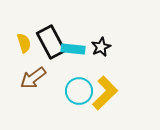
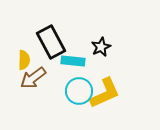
yellow semicircle: moved 17 px down; rotated 18 degrees clockwise
cyan rectangle: moved 12 px down
yellow L-shape: rotated 20 degrees clockwise
